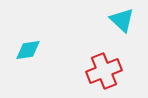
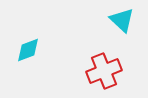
cyan diamond: rotated 12 degrees counterclockwise
